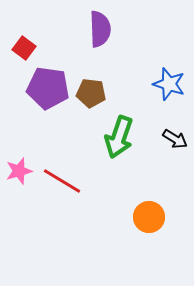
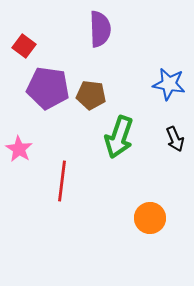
red square: moved 2 px up
blue star: rotated 8 degrees counterclockwise
brown pentagon: moved 2 px down
black arrow: rotated 35 degrees clockwise
pink star: moved 22 px up; rotated 24 degrees counterclockwise
red line: rotated 66 degrees clockwise
orange circle: moved 1 px right, 1 px down
